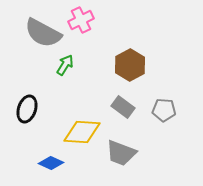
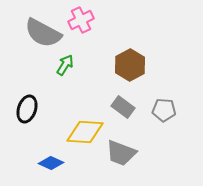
yellow diamond: moved 3 px right
